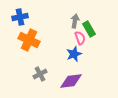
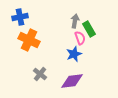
gray cross: rotated 24 degrees counterclockwise
purple diamond: moved 1 px right
